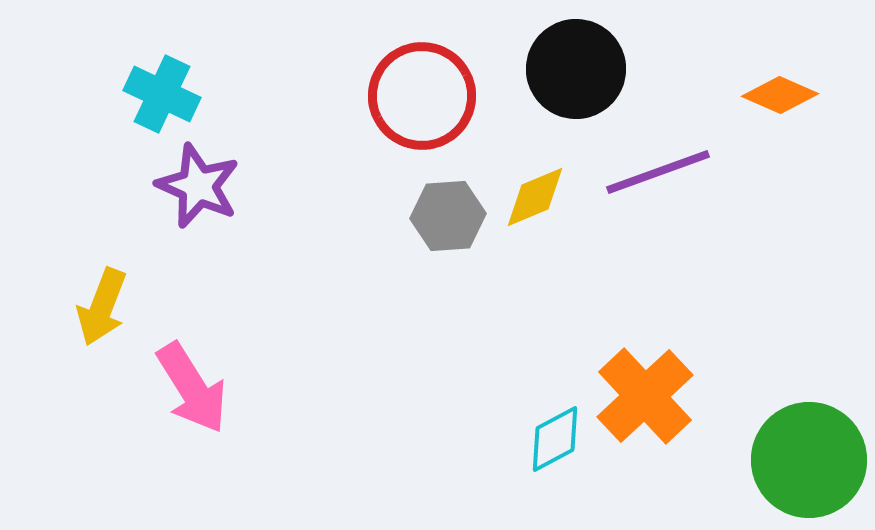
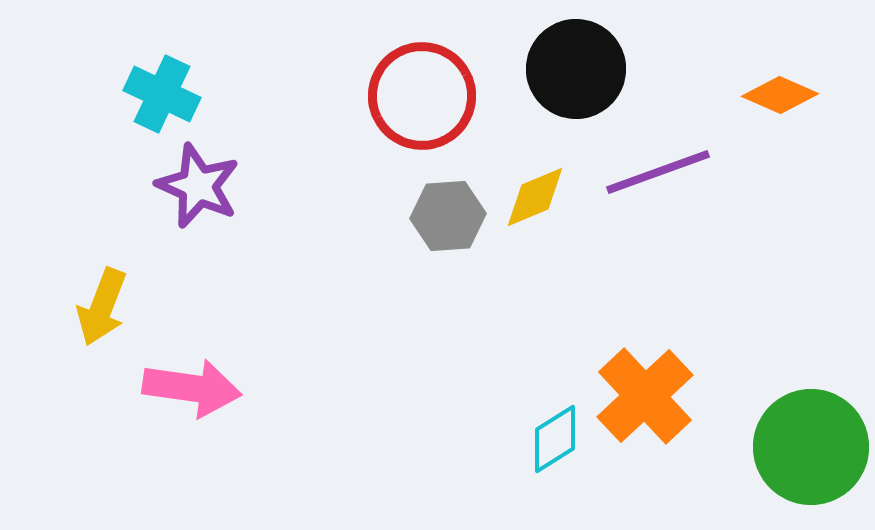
pink arrow: rotated 50 degrees counterclockwise
cyan diamond: rotated 4 degrees counterclockwise
green circle: moved 2 px right, 13 px up
